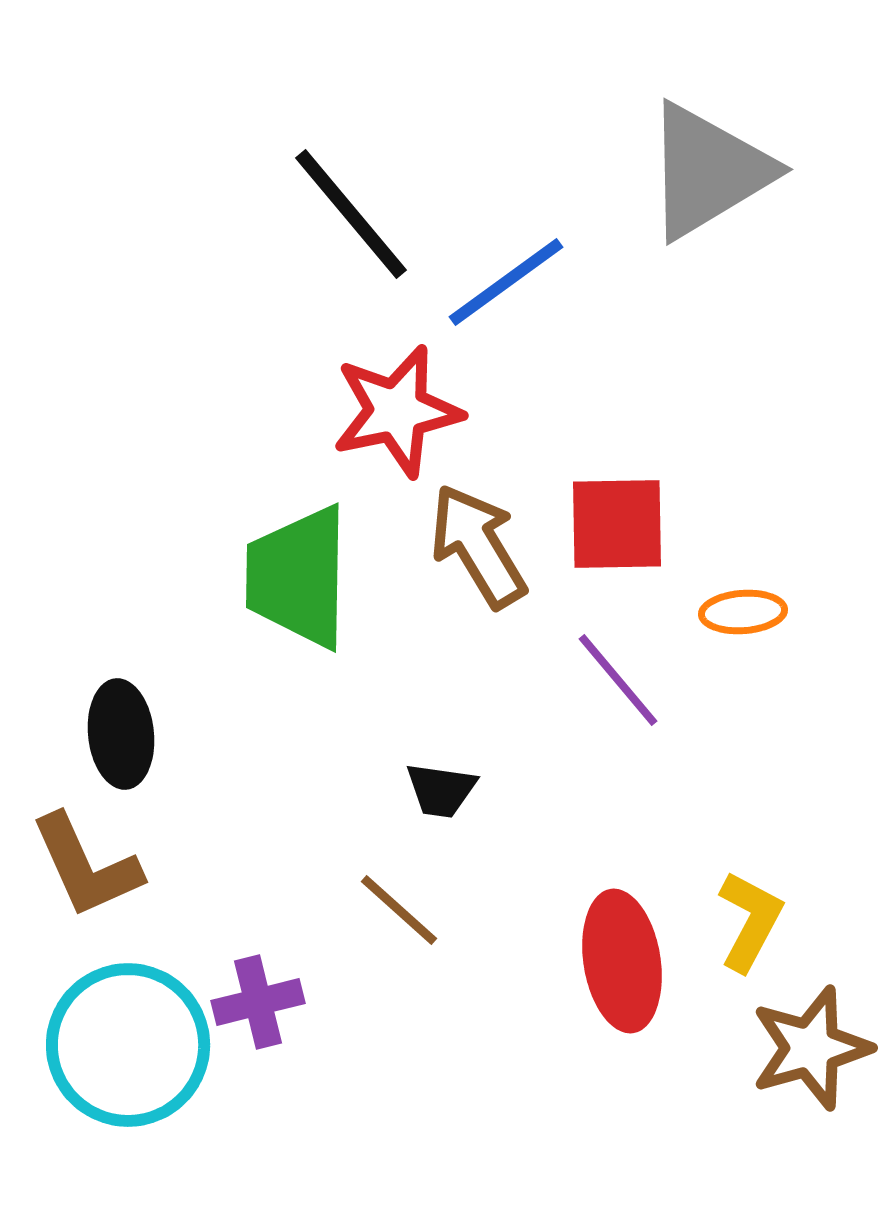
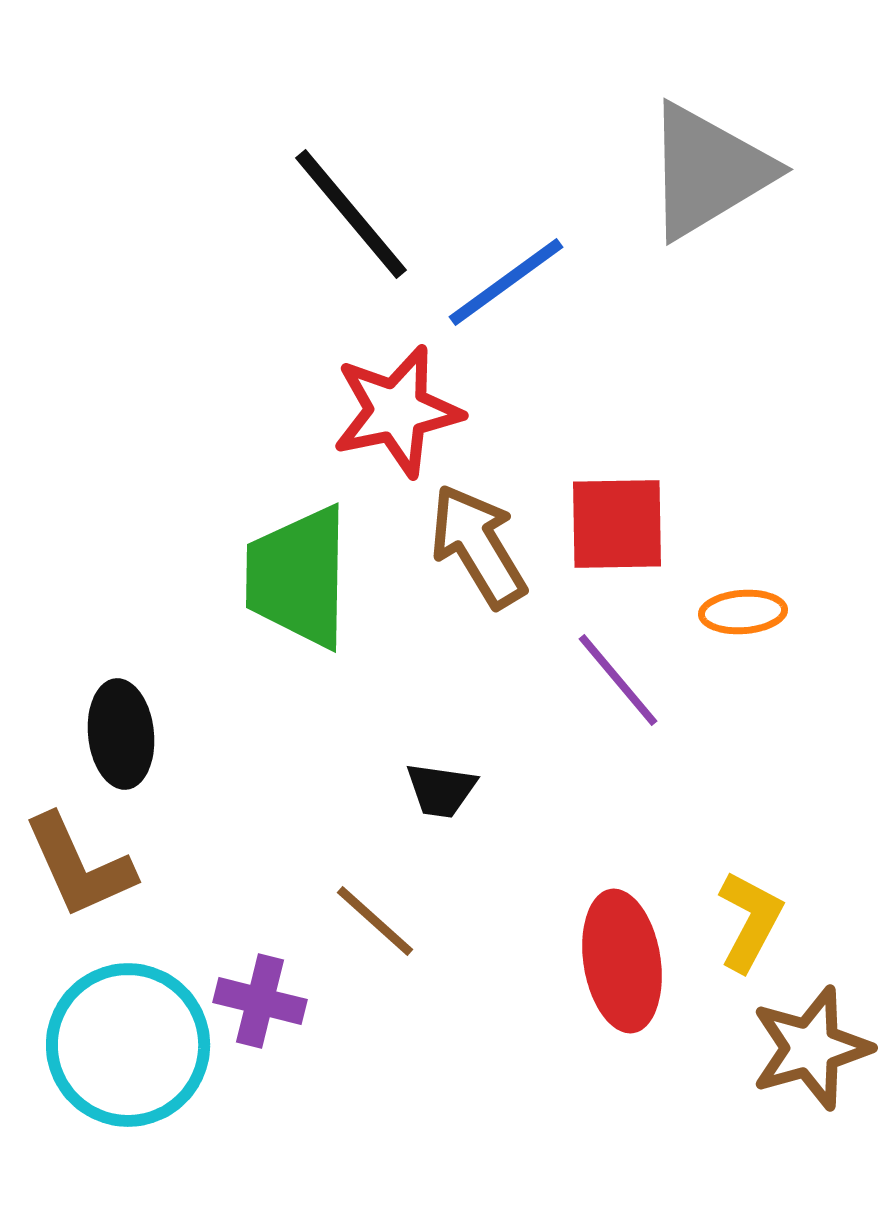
brown L-shape: moved 7 px left
brown line: moved 24 px left, 11 px down
purple cross: moved 2 px right, 1 px up; rotated 28 degrees clockwise
